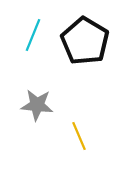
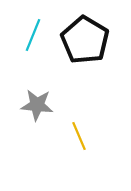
black pentagon: moved 1 px up
